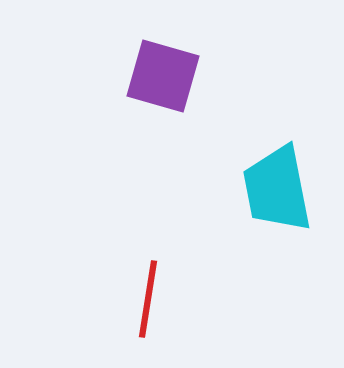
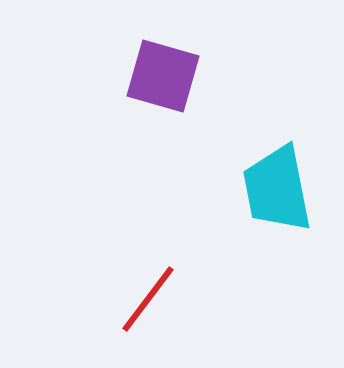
red line: rotated 28 degrees clockwise
